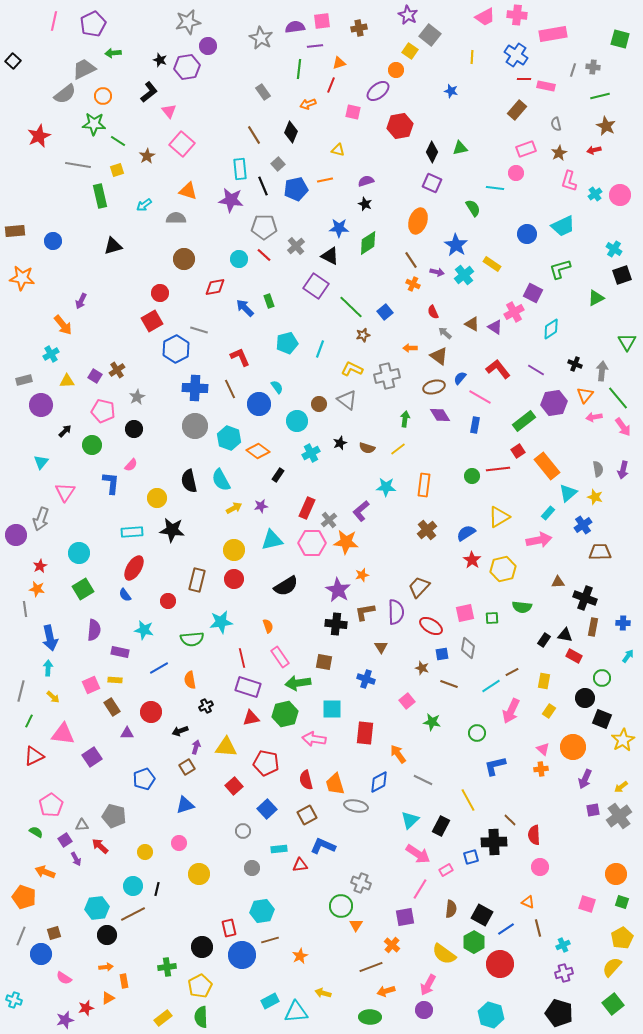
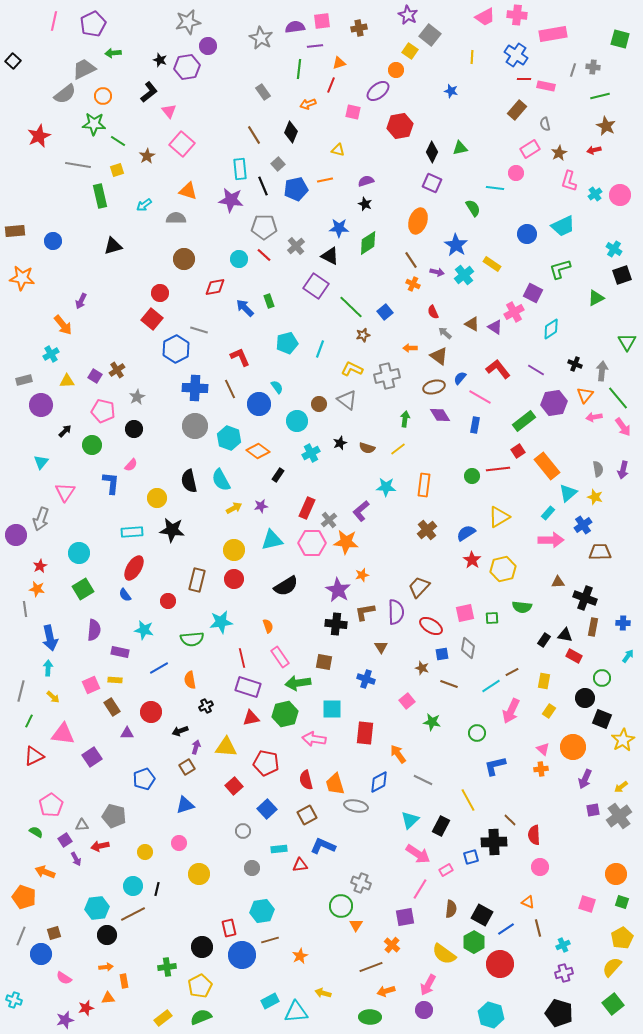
gray semicircle at (556, 124): moved 11 px left
pink rectangle at (526, 149): moved 4 px right; rotated 12 degrees counterclockwise
red square at (152, 321): moved 2 px up; rotated 20 degrees counterclockwise
pink arrow at (539, 540): moved 12 px right; rotated 10 degrees clockwise
red arrow at (100, 846): rotated 54 degrees counterclockwise
orange triangle at (108, 998): rotated 24 degrees clockwise
green semicircle at (201, 1017): rotated 70 degrees clockwise
